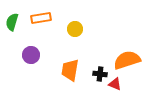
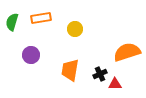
orange semicircle: moved 8 px up
black cross: rotated 32 degrees counterclockwise
red triangle: rotated 24 degrees counterclockwise
